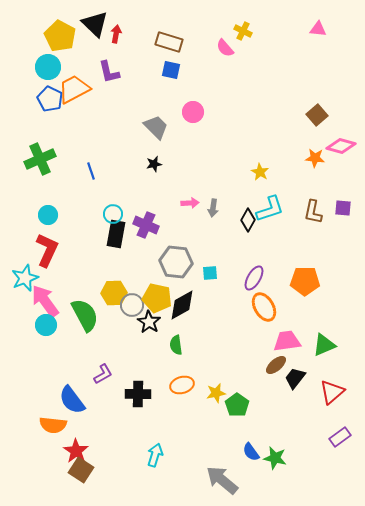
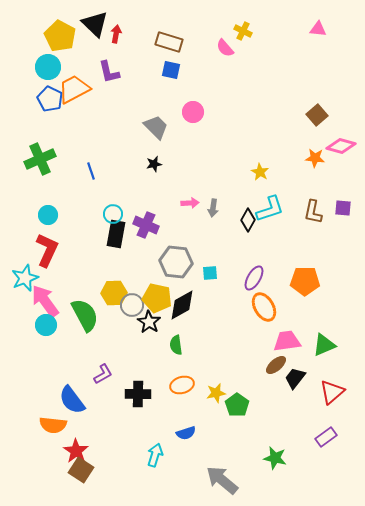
purple rectangle at (340, 437): moved 14 px left
blue semicircle at (251, 452): moved 65 px left, 19 px up; rotated 72 degrees counterclockwise
